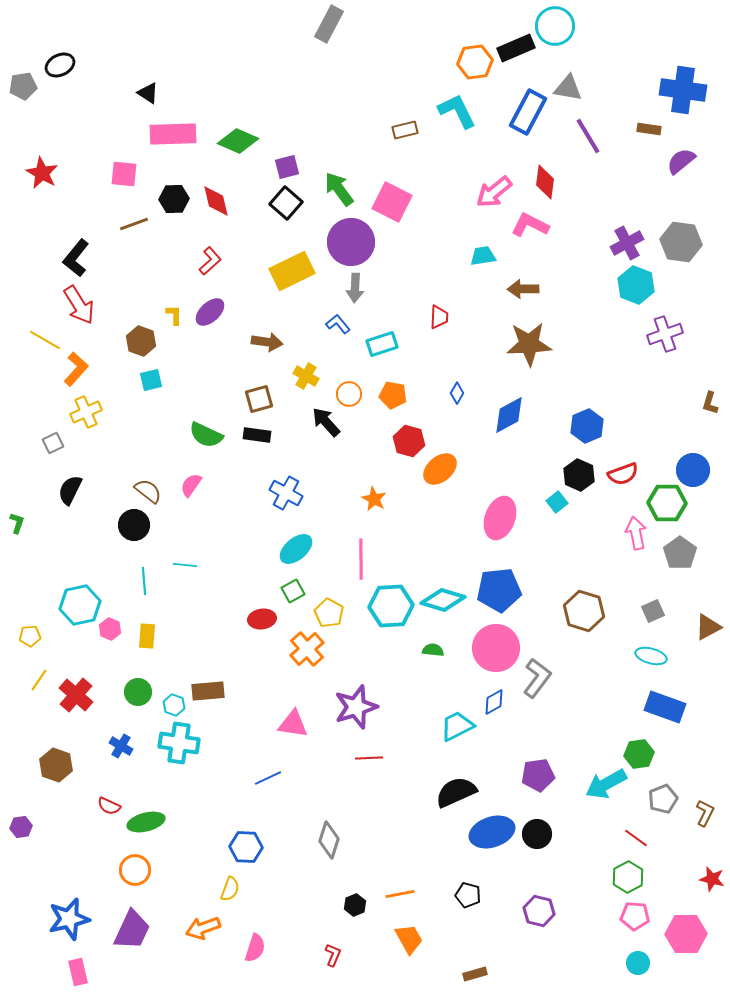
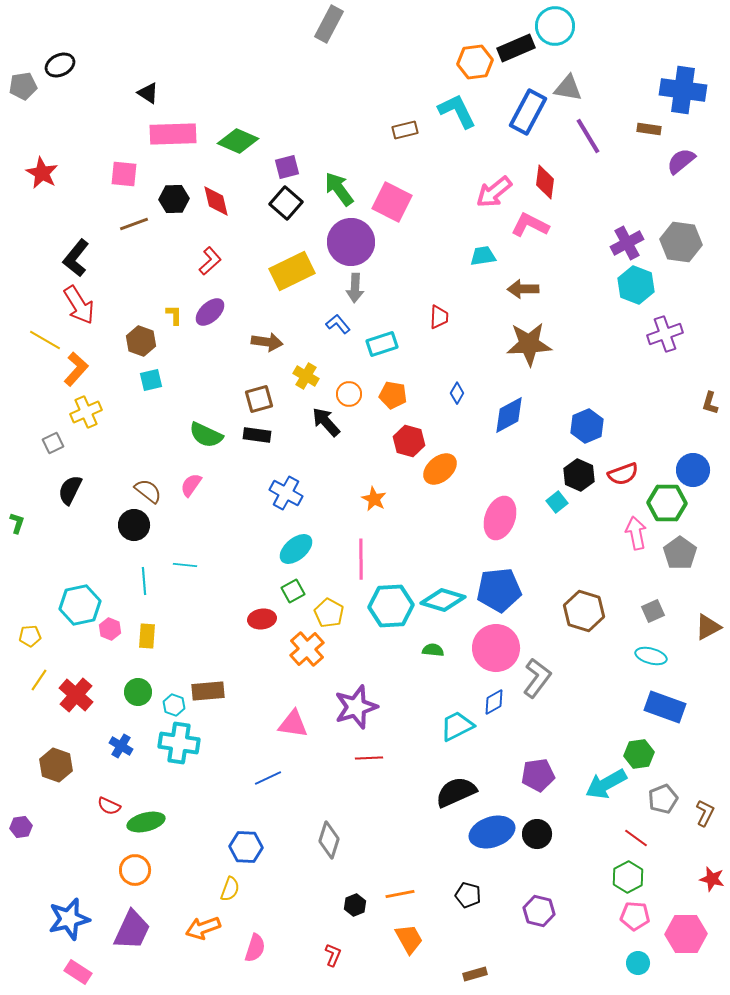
pink rectangle at (78, 972): rotated 44 degrees counterclockwise
